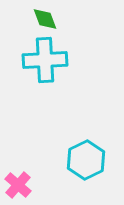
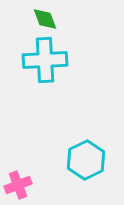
pink cross: rotated 28 degrees clockwise
